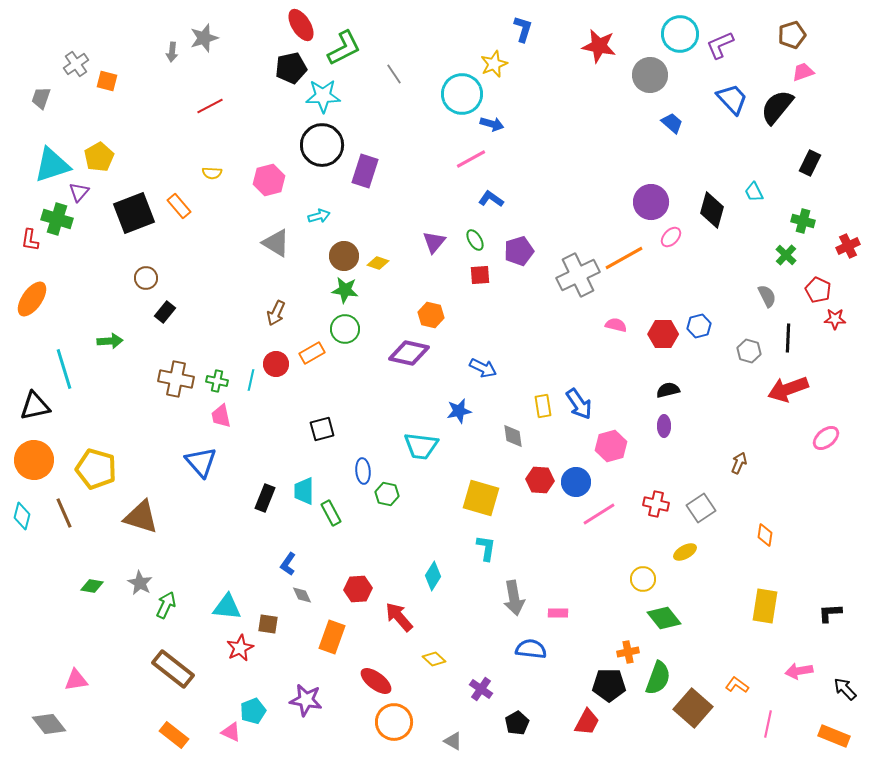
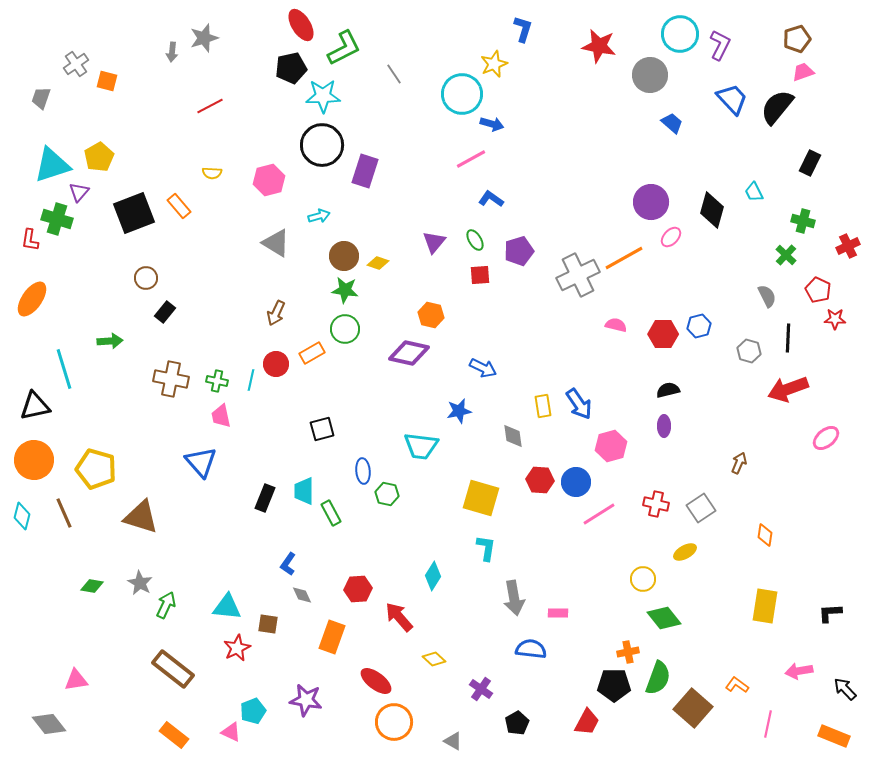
brown pentagon at (792, 35): moved 5 px right, 4 px down
purple L-shape at (720, 45): rotated 140 degrees clockwise
brown cross at (176, 379): moved 5 px left
red star at (240, 648): moved 3 px left
black pentagon at (609, 685): moved 5 px right
